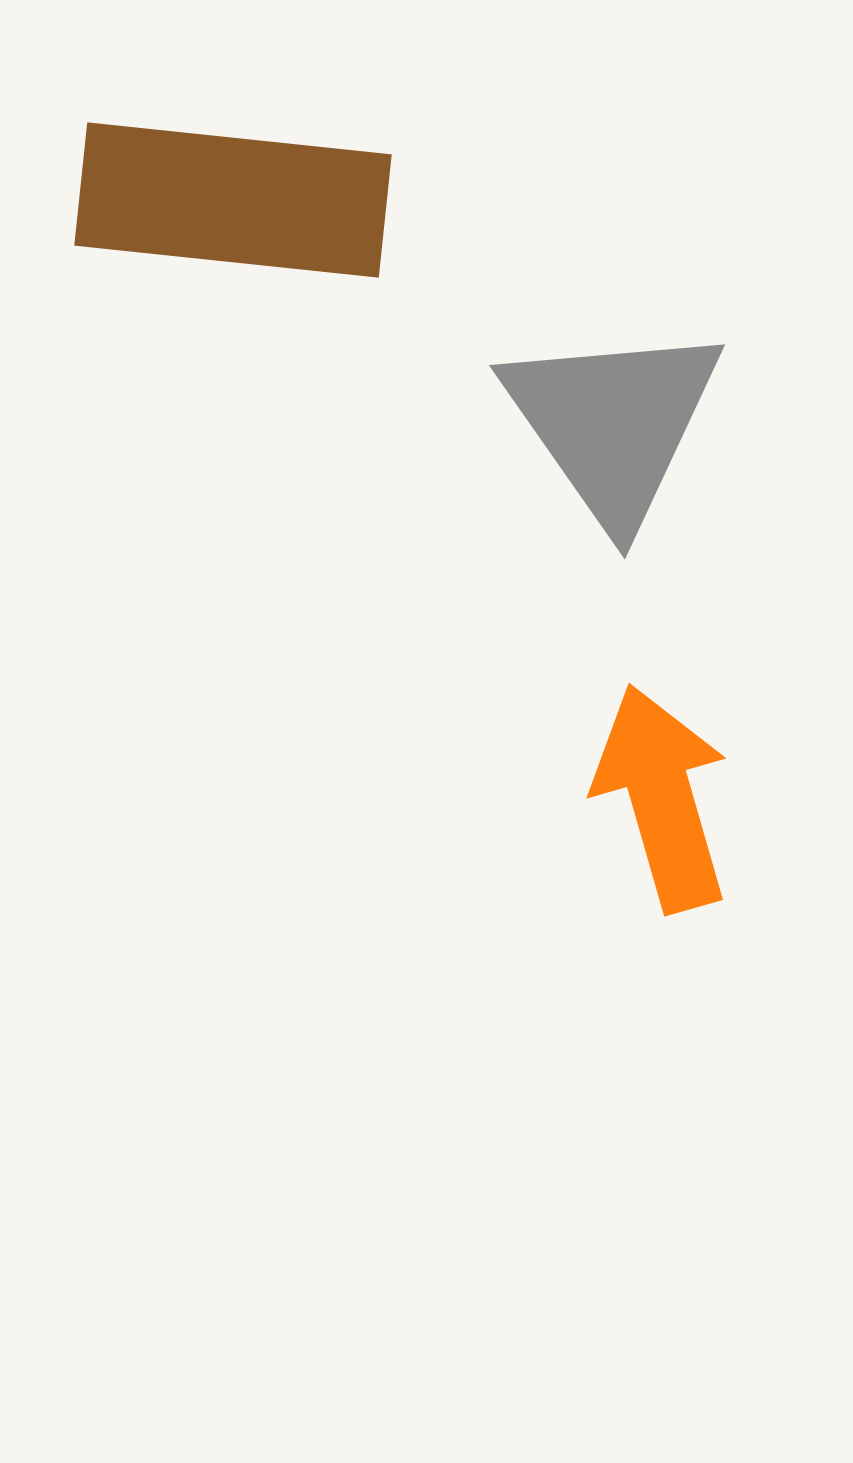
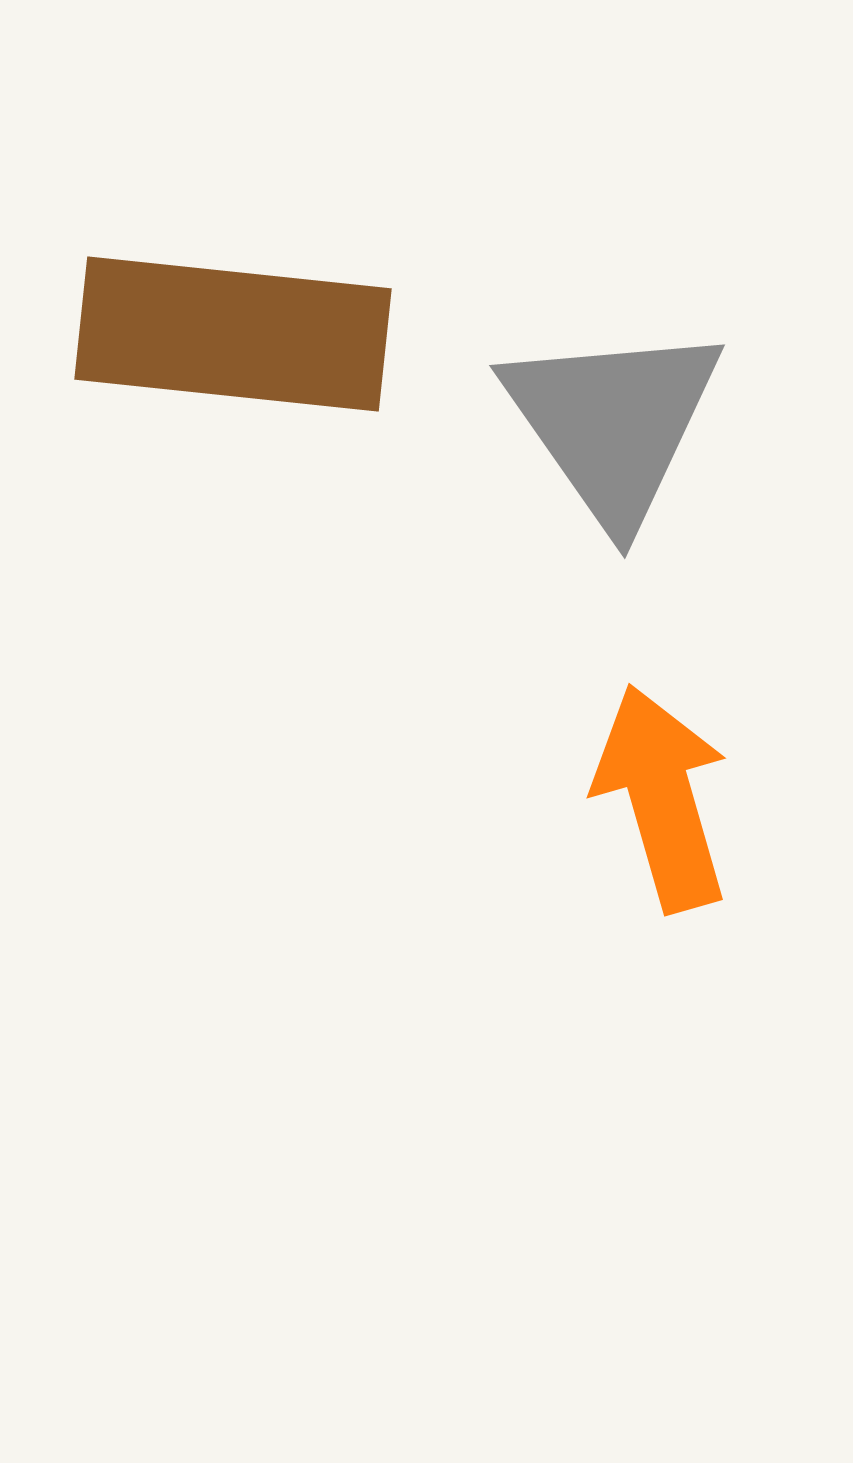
brown rectangle: moved 134 px down
